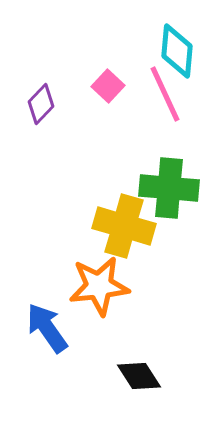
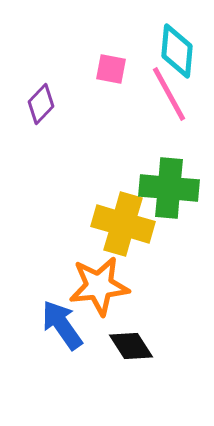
pink square: moved 3 px right, 17 px up; rotated 32 degrees counterclockwise
pink line: moved 4 px right; rotated 4 degrees counterclockwise
yellow cross: moved 1 px left, 2 px up
blue arrow: moved 15 px right, 3 px up
black diamond: moved 8 px left, 30 px up
